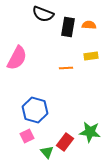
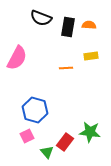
black semicircle: moved 2 px left, 4 px down
